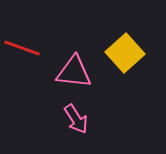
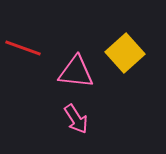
red line: moved 1 px right
pink triangle: moved 2 px right
